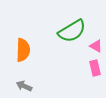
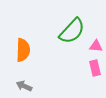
green semicircle: rotated 16 degrees counterclockwise
pink triangle: rotated 24 degrees counterclockwise
